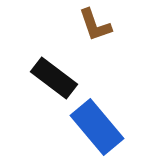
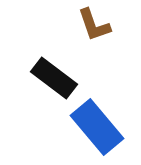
brown L-shape: moved 1 px left
